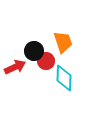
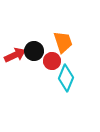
red circle: moved 6 px right
red arrow: moved 12 px up
cyan diamond: moved 2 px right; rotated 20 degrees clockwise
